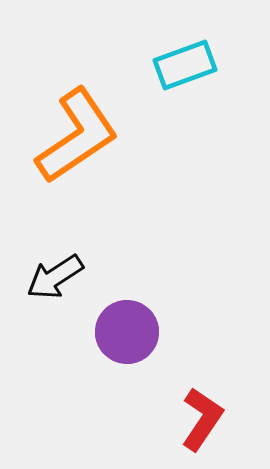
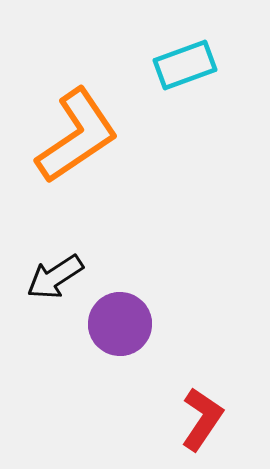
purple circle: moved 7 px left, 8 px up
